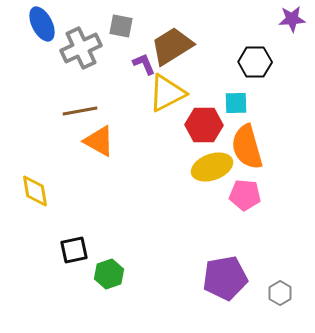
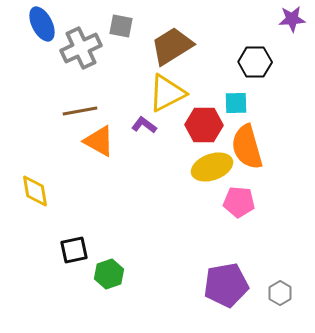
purple L-shape: moved 61 px down; rotated 30 degrees counterclockwise
pink pentagon: moved 6 px left, 7 px down
purple pentagon: moved 1 px right, 7 px down
